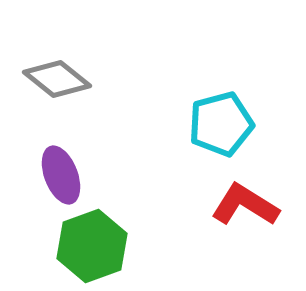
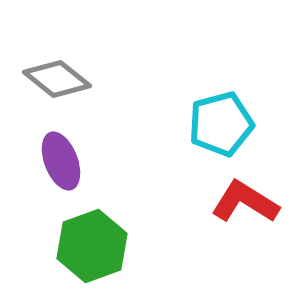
purple ellipse: moved 14 px up
red L-shape: moved 3 px up
